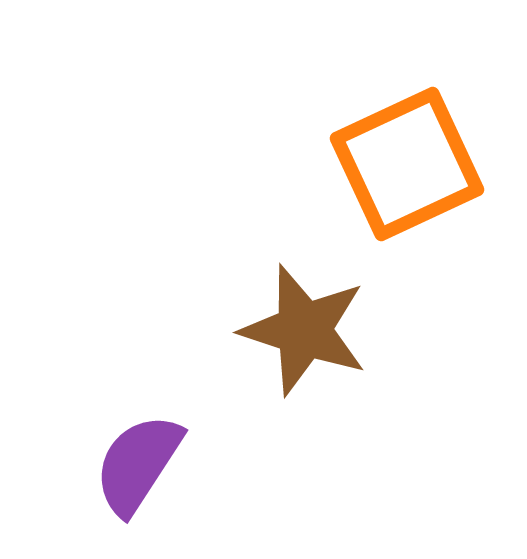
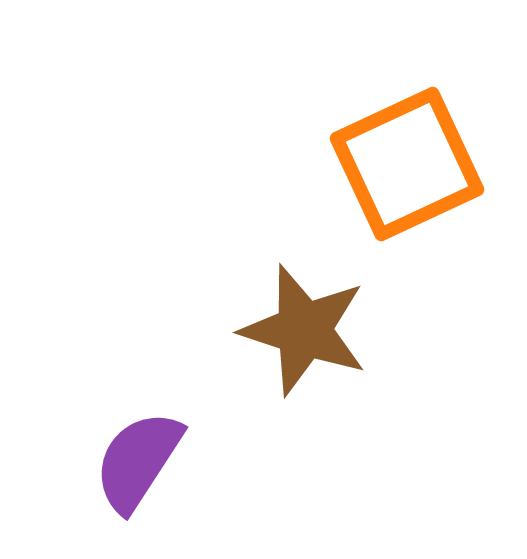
purple semicircle: moved 3 px up
